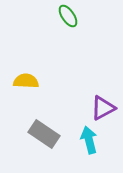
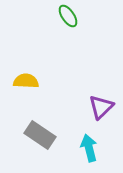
purple triangle: moved 2 px left, 1 px up; rotated 16 degrees counterclockwise
gray rectangle: moved 4 px left, 1 px down
cyan arrow: moved 8 px down
